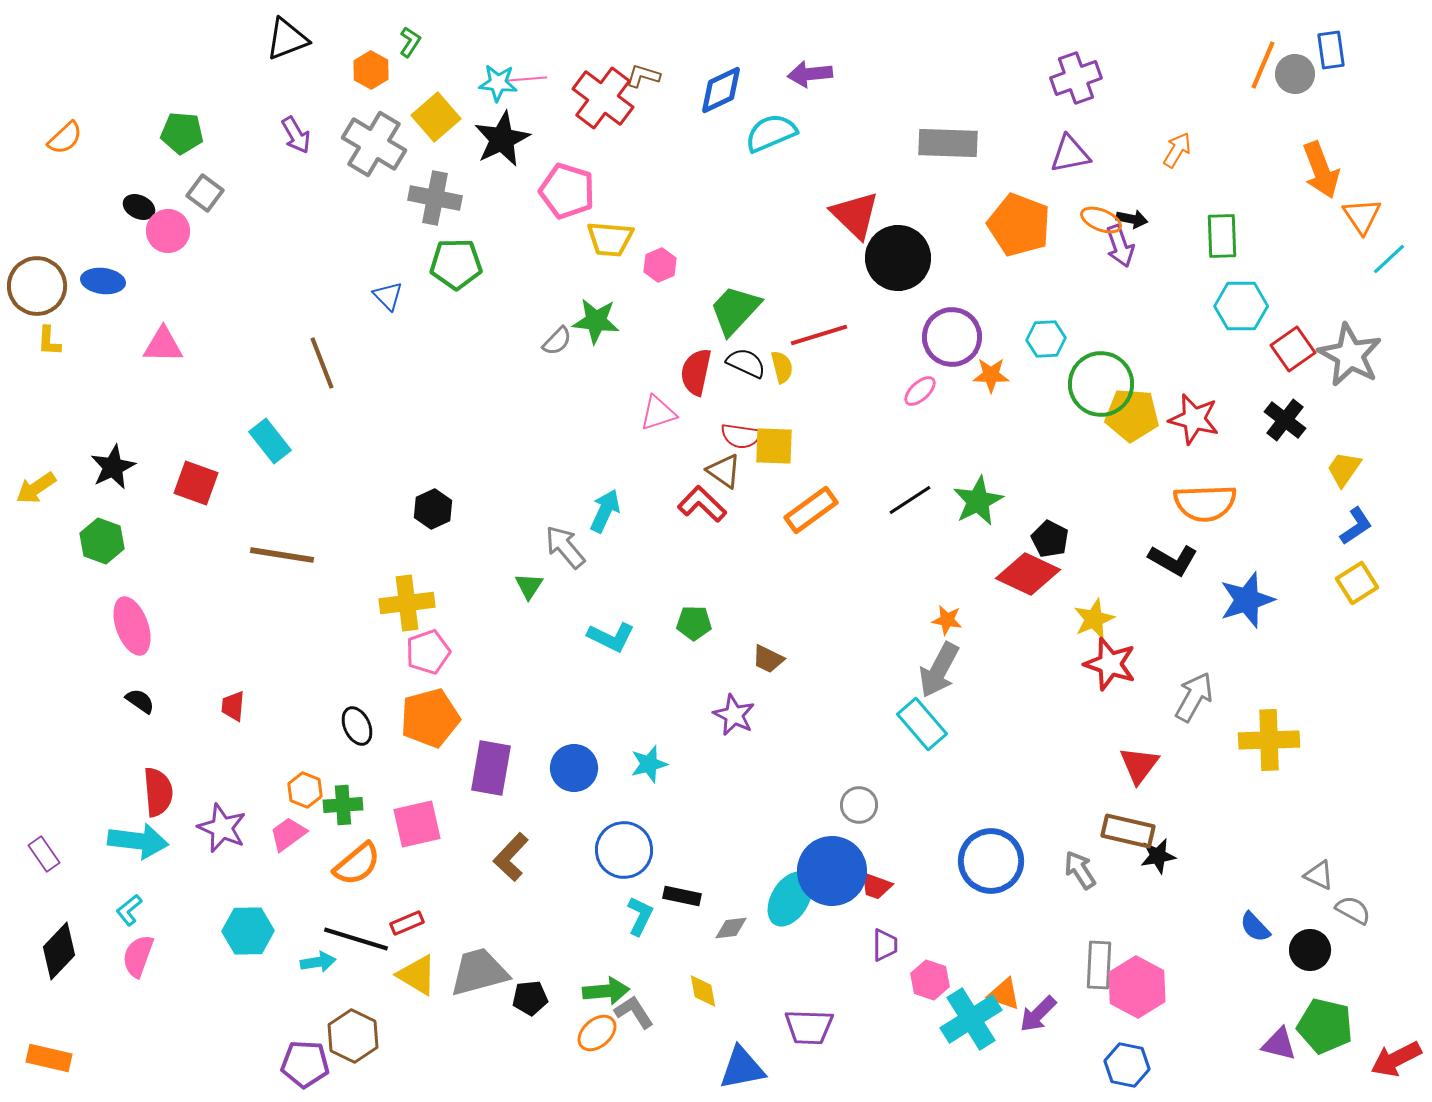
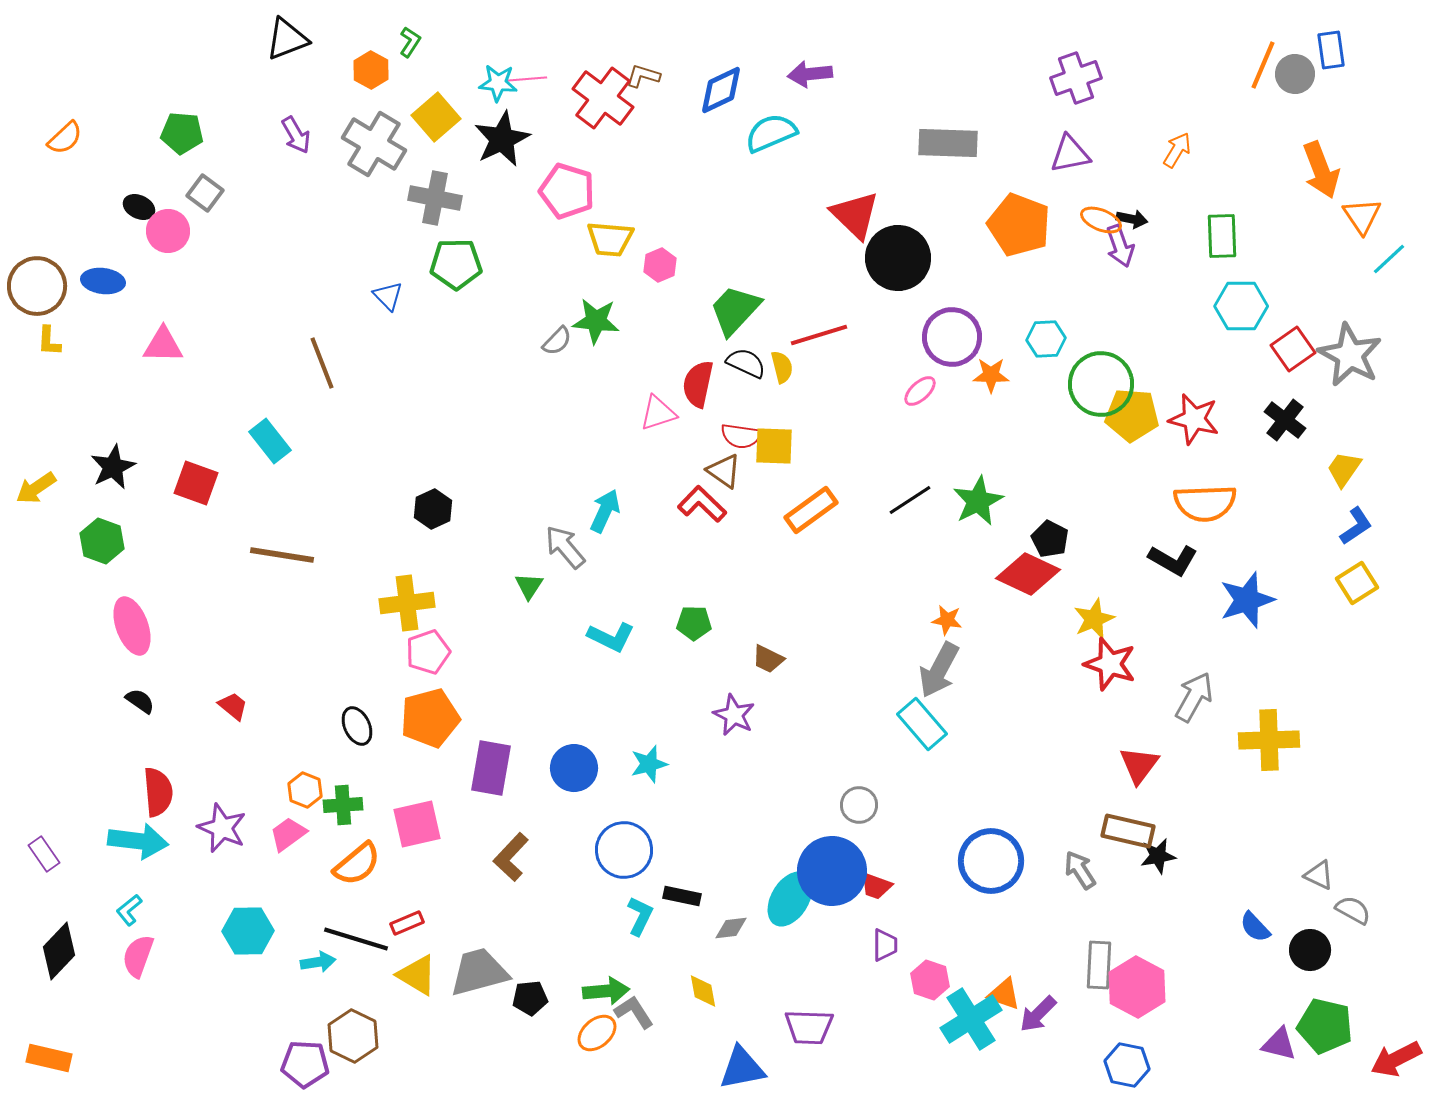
red semicircle at (696, 372): moved 2 px right, 12 px down
red trapezoid at (233, 706): rotated 124 degrees clockwise
